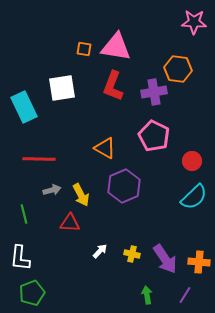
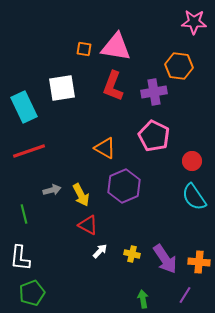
orange hexagon: moved 1 px right, 3 px up
red line: moved 10 px left, 8 px up; rotated 20 degrees counterclockwise
cyan semicircle: rotated 100 degrees clockwise
red triangle: moved 18 px right, 2 px down; rotated 25 degrees clockwise
green arrow: moved 4 px left, 4 px down
